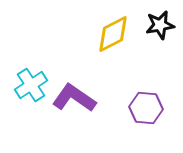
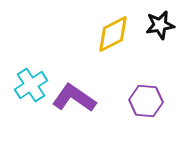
purple hexagon: moved 7 px up
